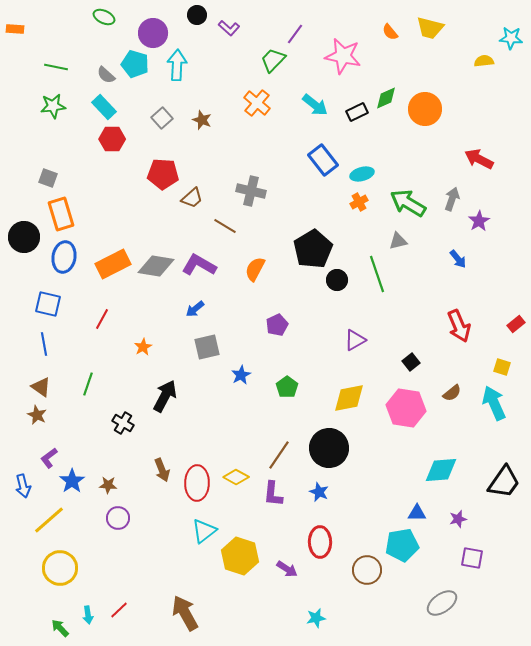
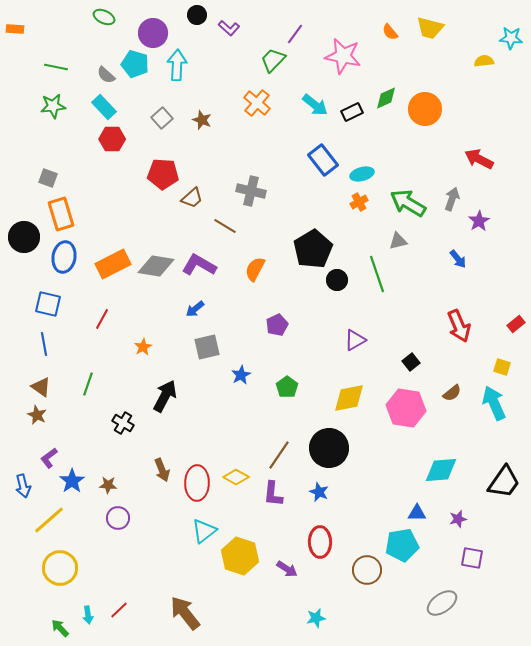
black rectangle at (357, 112): moved 5 px left
brown arrow at (185, 613): rotated 9 degrees counterclockwise
